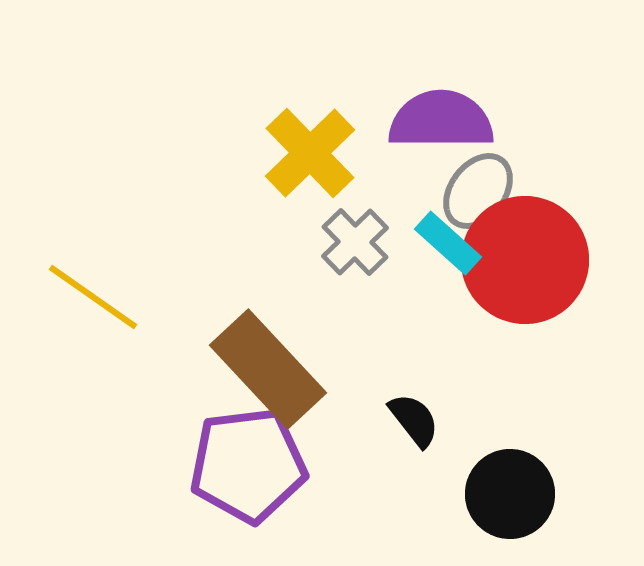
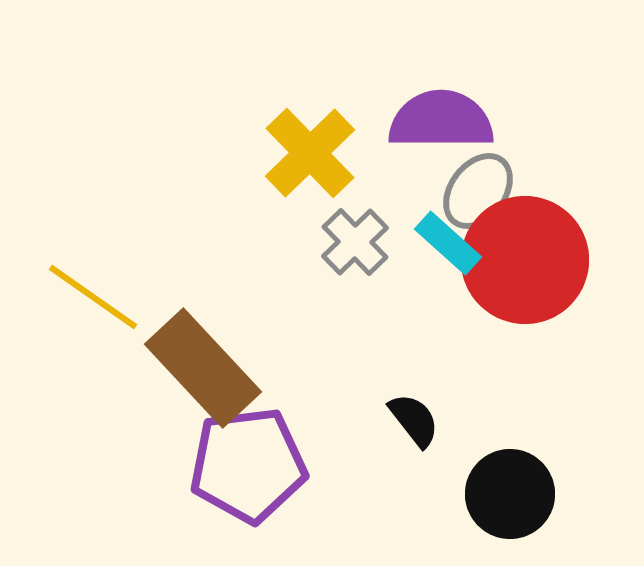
brown rectangle: moved 65 px left, 1 px up
